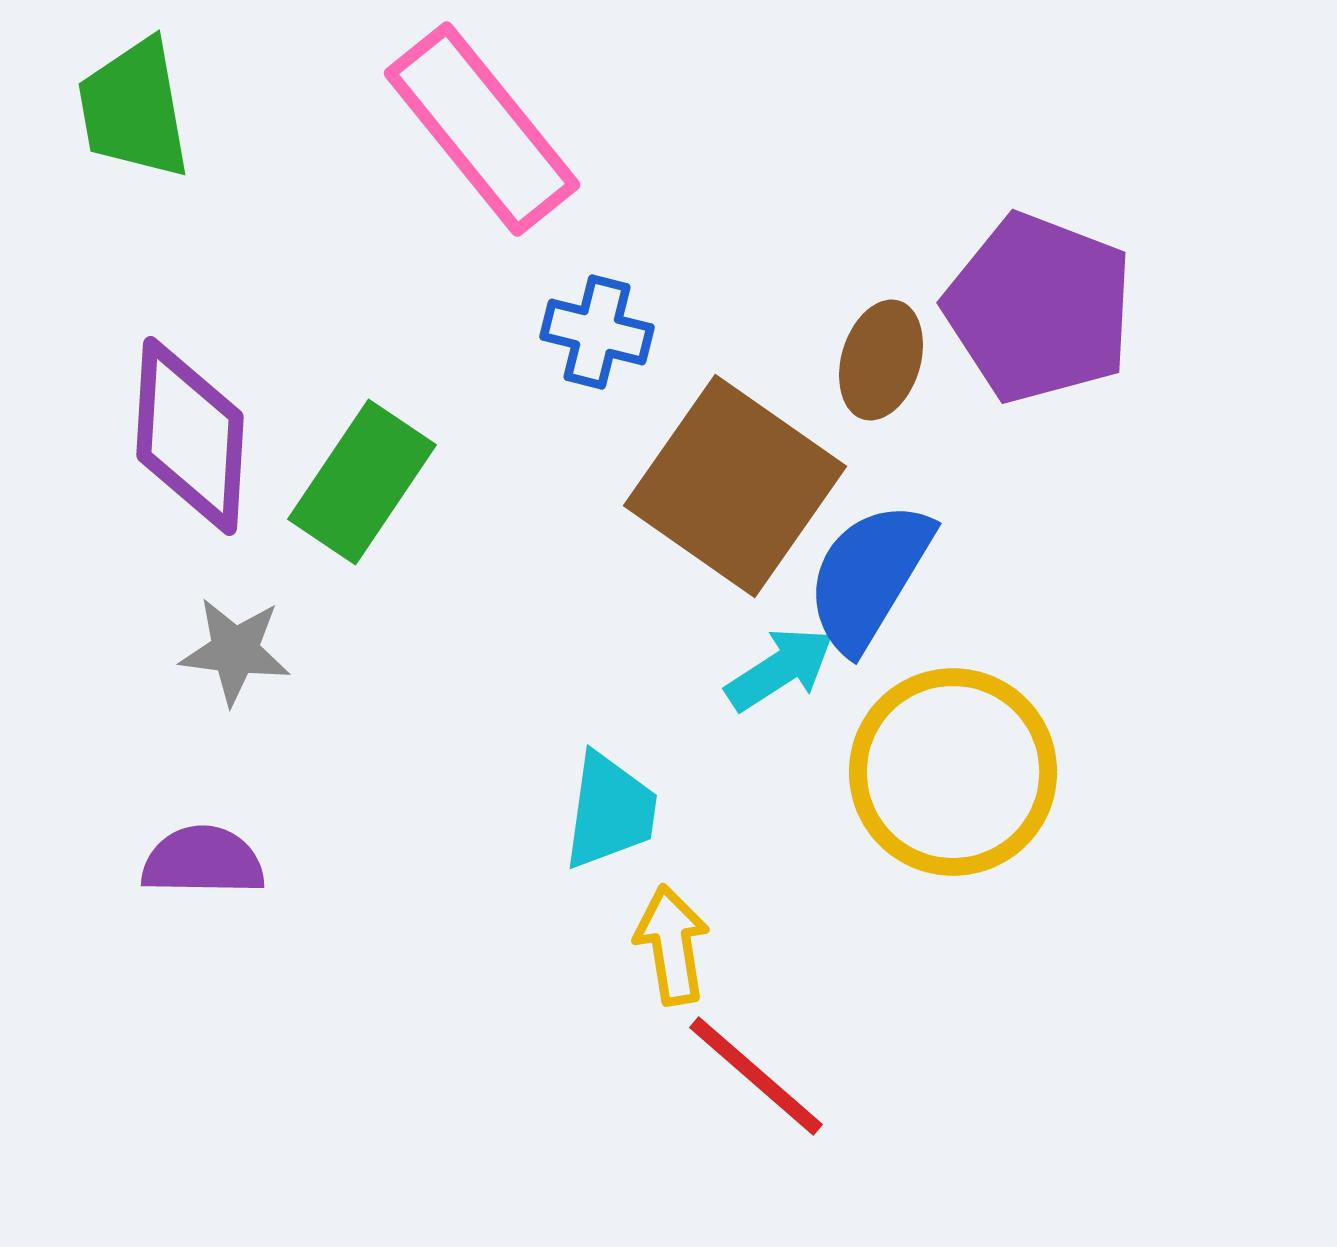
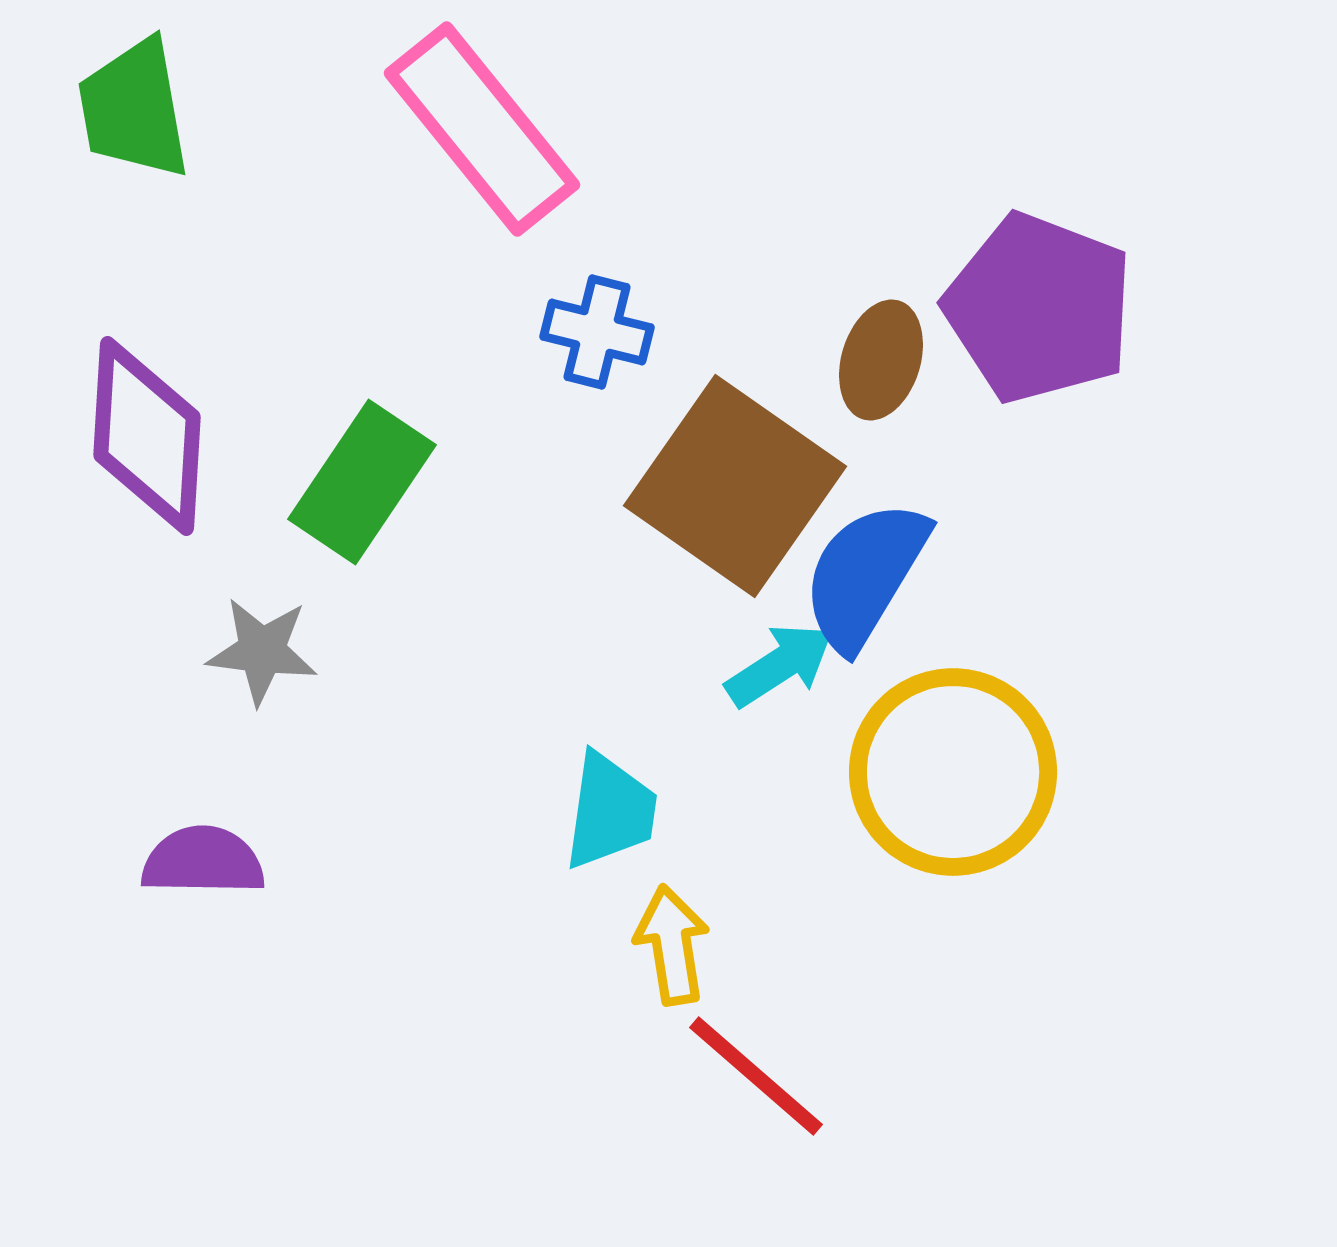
purple diamond: moved 43 px left
blue semicircle: moved 4 px left, 1 px up
gray star: moved 27 px right
cyan arrow: moved 4 px up
